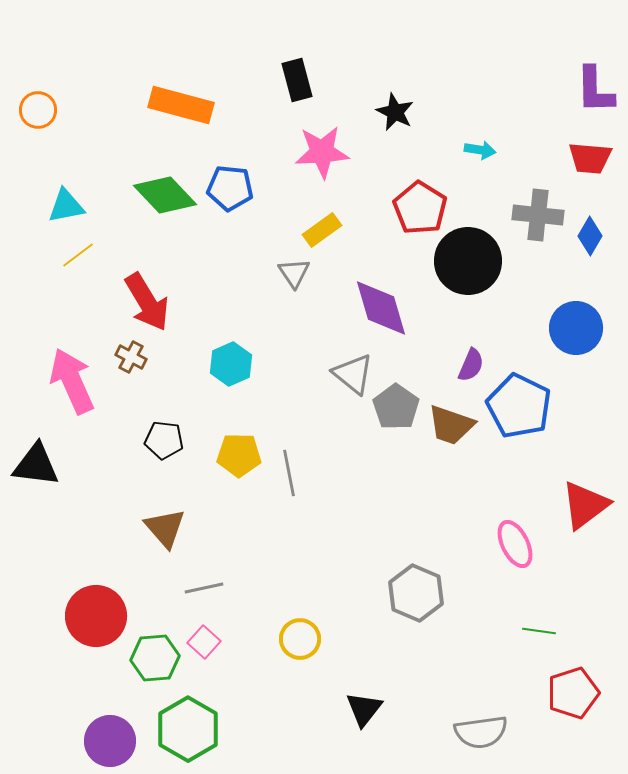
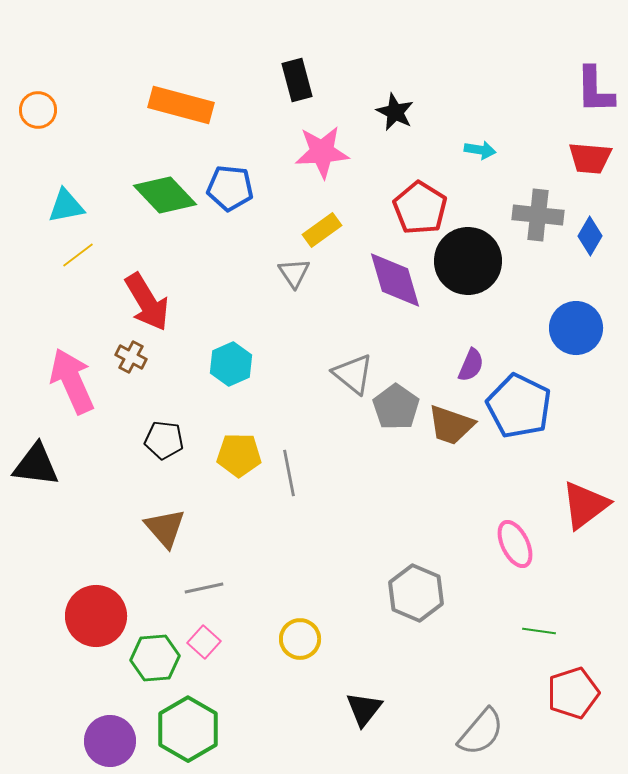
purple diamond at (381, 308): moved 14 px right, 28 px up
gray semicircle at (481, 732): rotated 42 degrees counterclockwise
